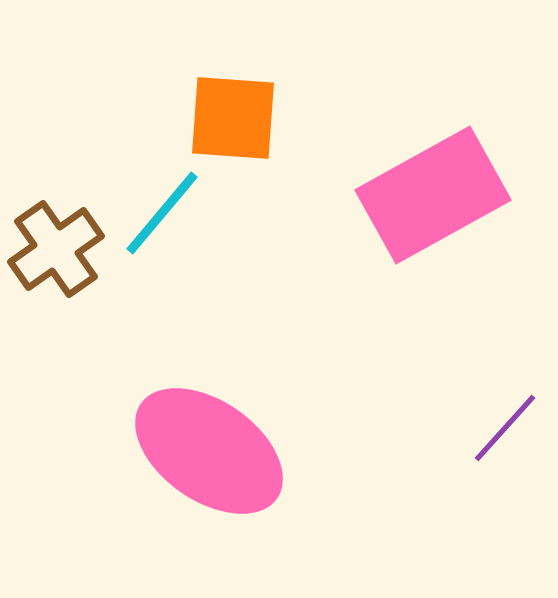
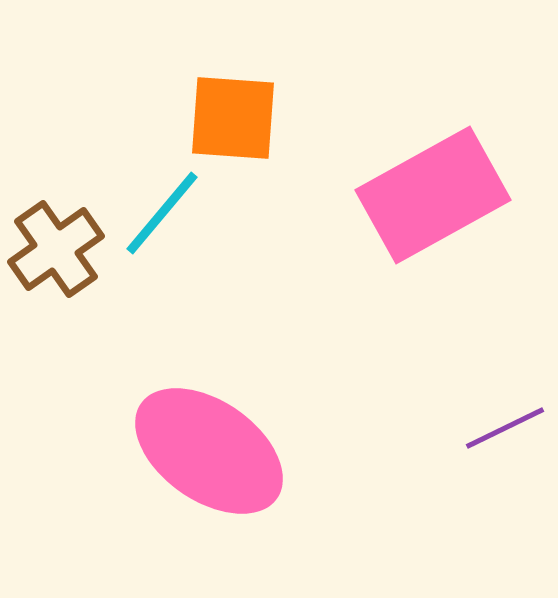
purple line: rotated 22 degrees clockwise
